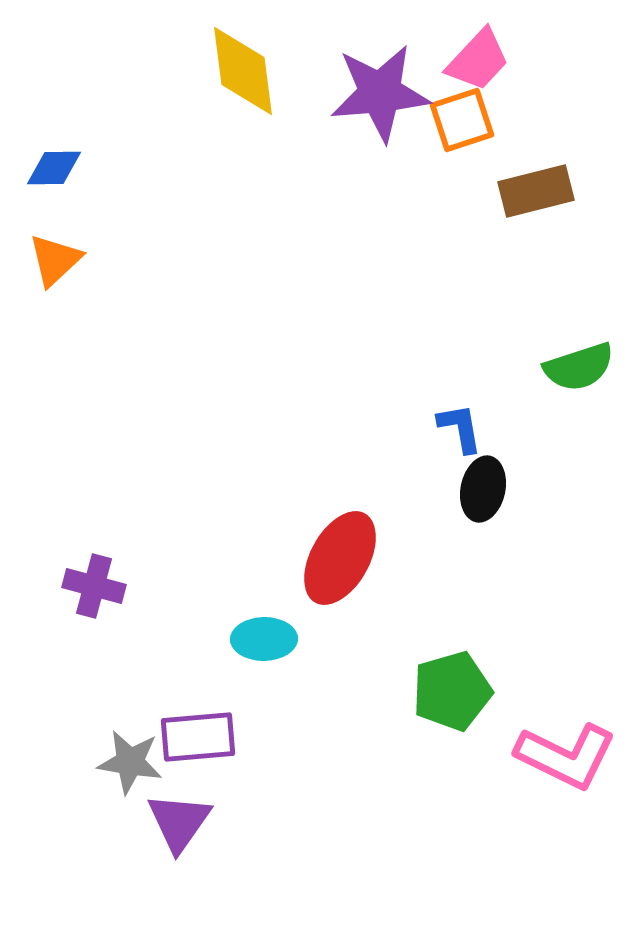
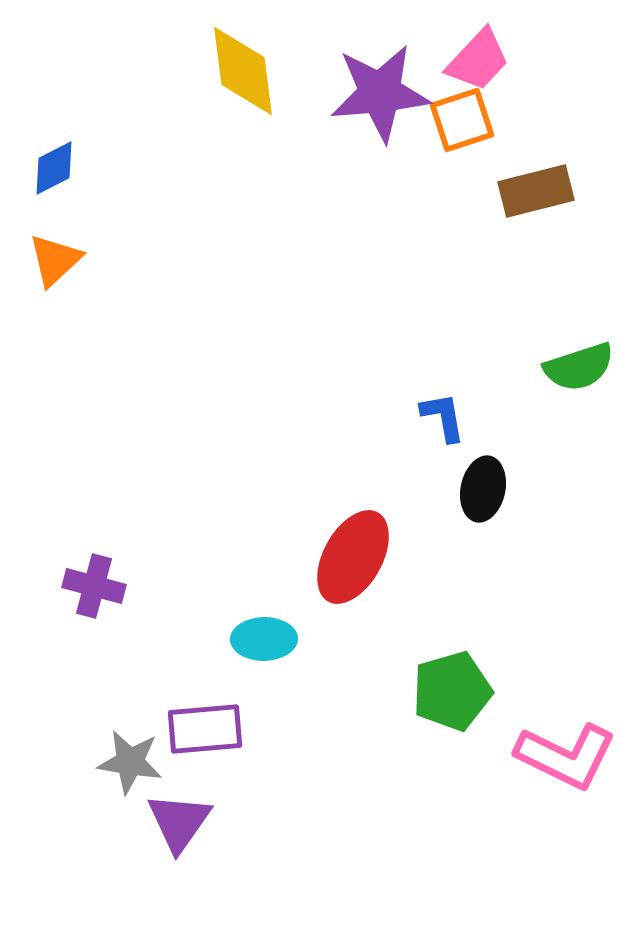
blue diamond: rotated 26 degrees counterclockwise
blue L-shape: moved 17 px left, 11 px up
red ellipse: moved 13 px right, 1 px up
purple rectangle: moved 7 px right, 8 px up
